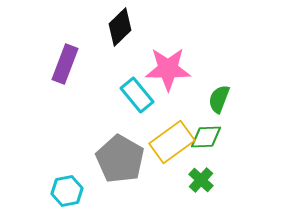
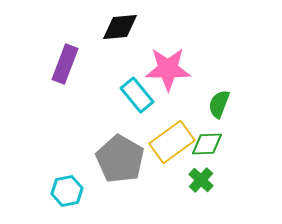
black diamond: rotated 39 degrees clockwise
green semicircle: moved 5 px down
green diamond: moved 1 px right, 7 px down
